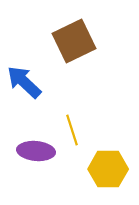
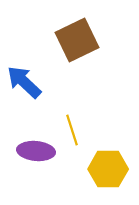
brown square: moved 3 px right, 1 px up
